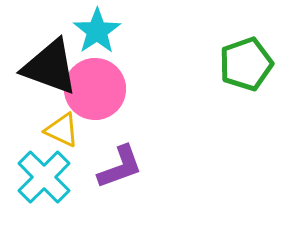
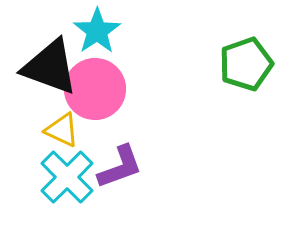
cyan cross: moved 23 px right
